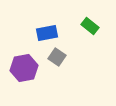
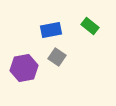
blue rectangle: moved 4 px right, 3 px up
